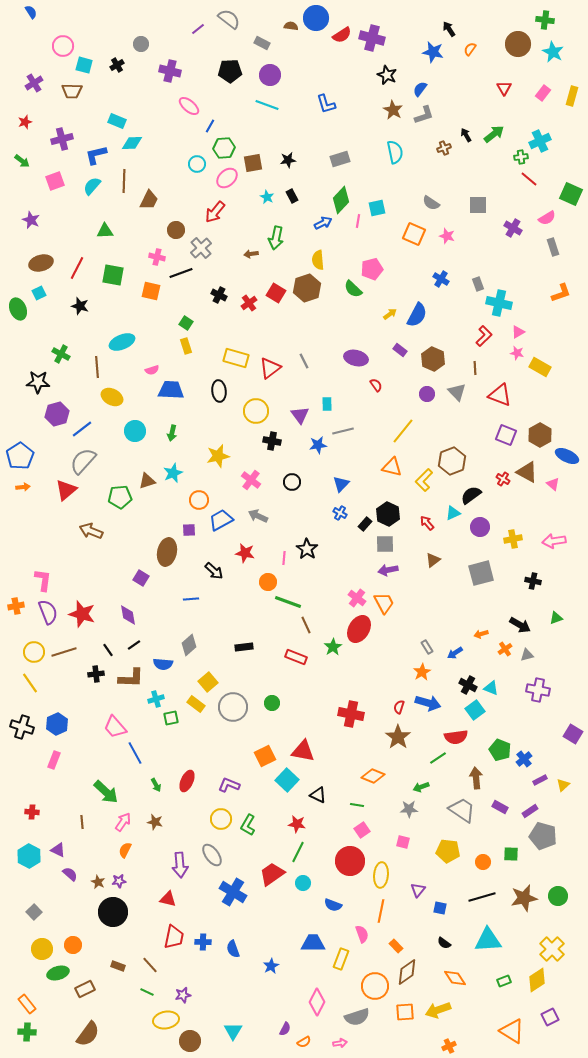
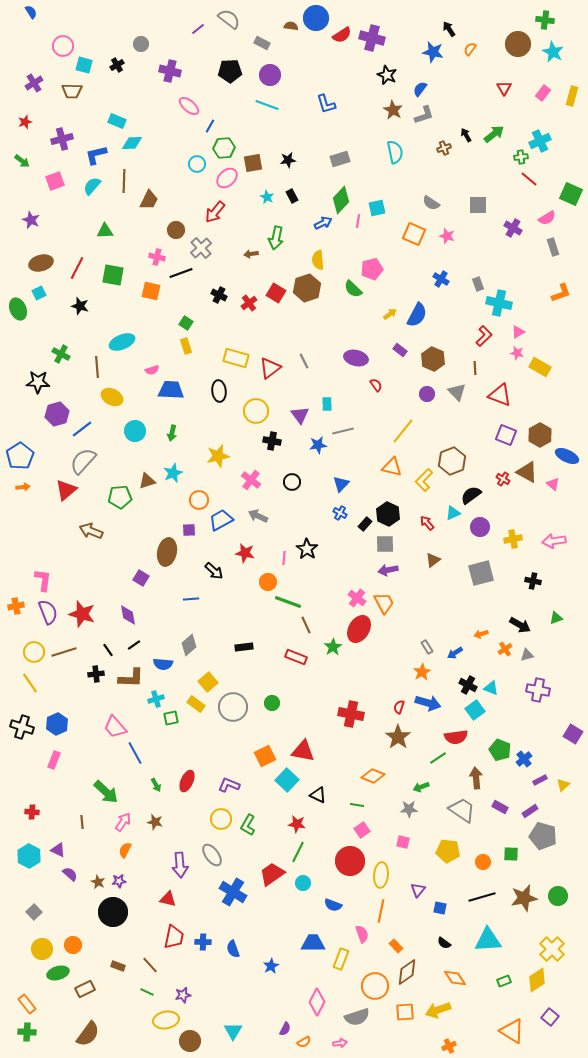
purple square at (550, 1017): rotated 24 degrees counterclockwise
